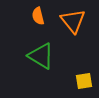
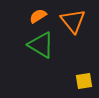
orange semicircle: rotated 72 degrees clockwise
green triangle: moved 11 px up
